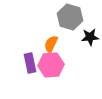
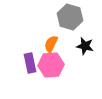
black star: moved 5 px left, 9 px down; rotated 18 degrees clockwise
